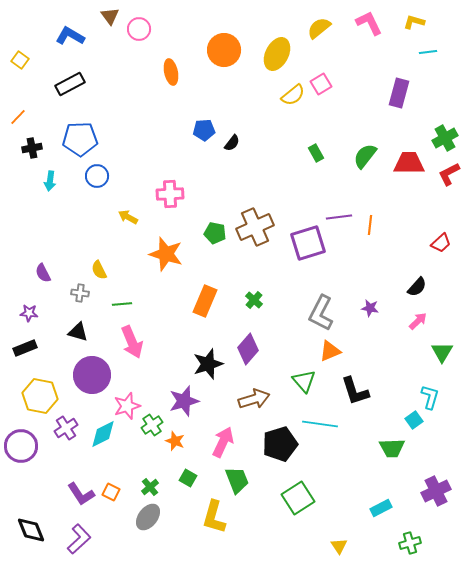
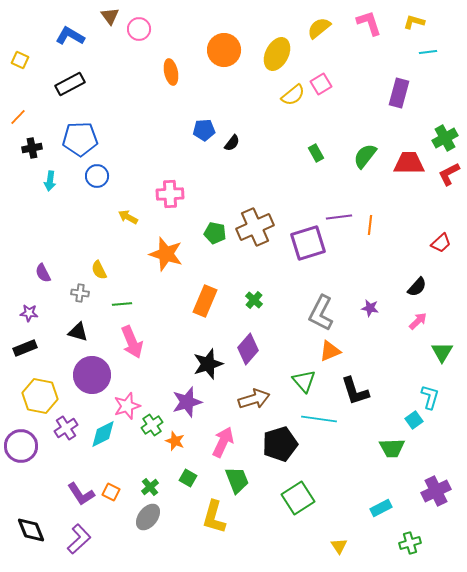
pink L-shape at (369, 23): rotated 8 degrees clockwise
yellow square at (20, 60): rotated 12 degrees counterclockwise
purple star at (184, 401): moved 3 px right, 1 px down
cyan line at (320, 424): moved 1 px left, 5 px up
